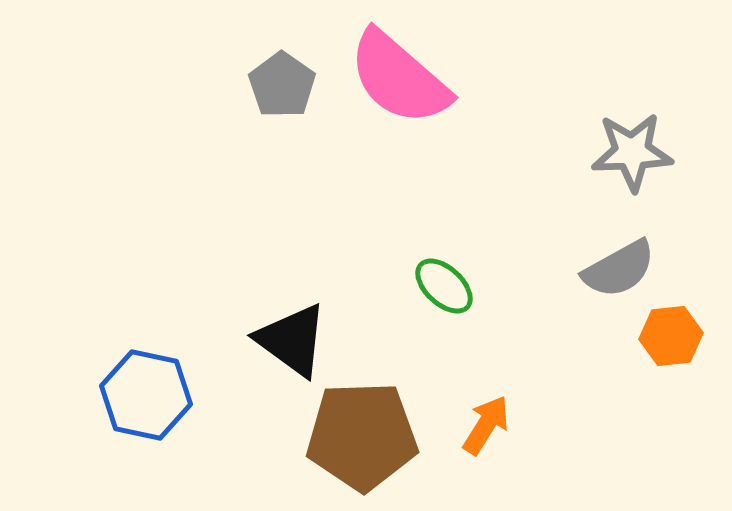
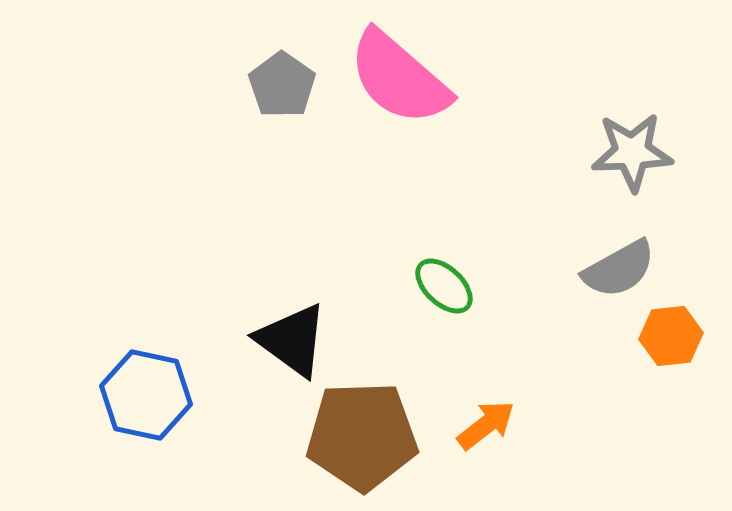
orange arrow: rotated 20 degrees clockwise
